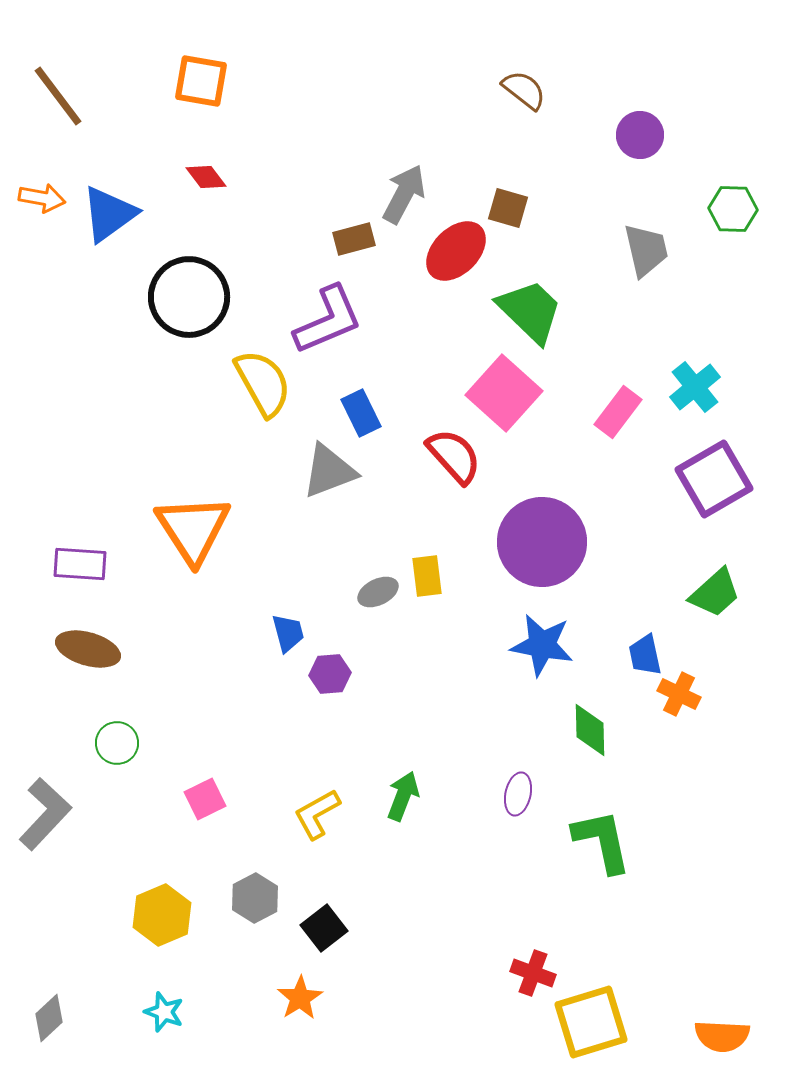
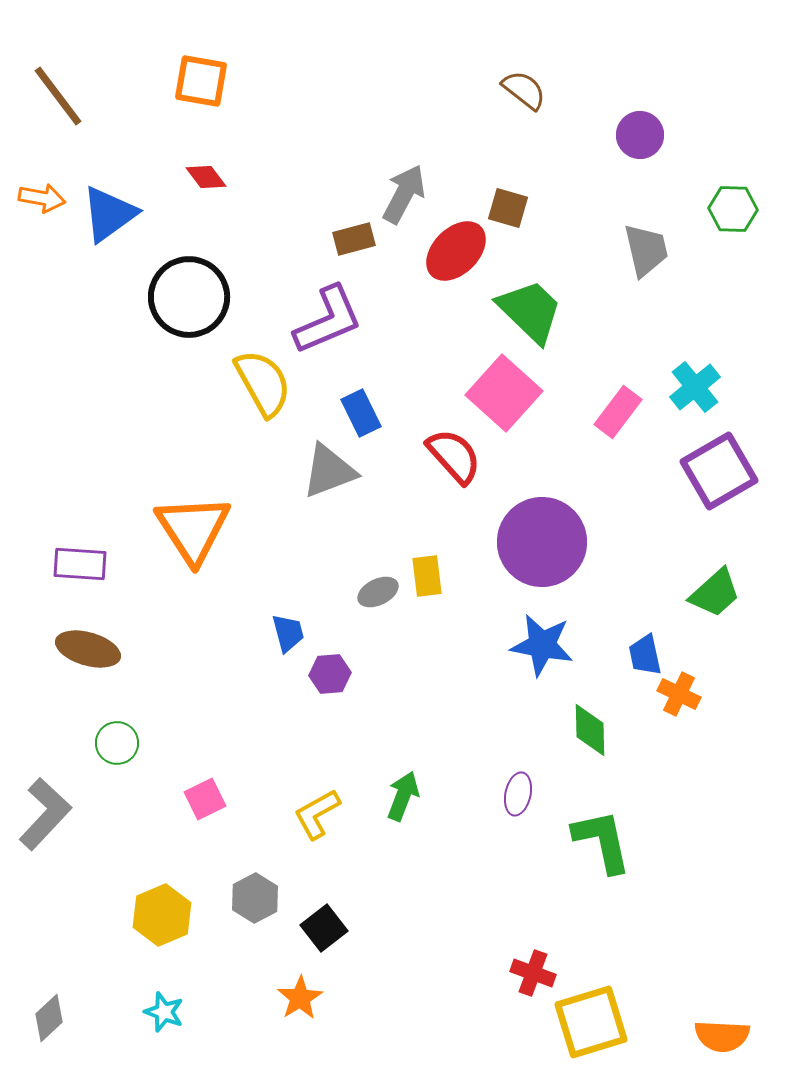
purple square at (714, 479): moved 5 px right, 8 px up
